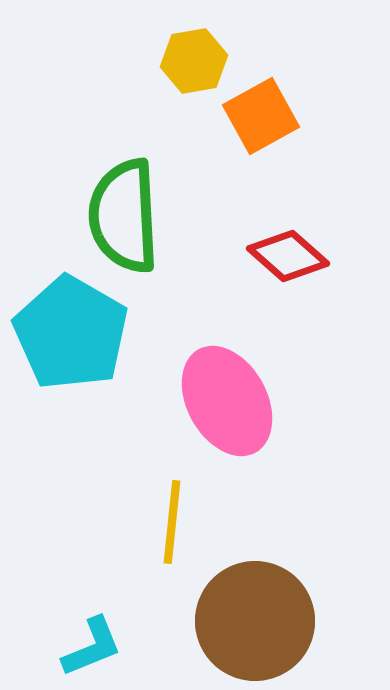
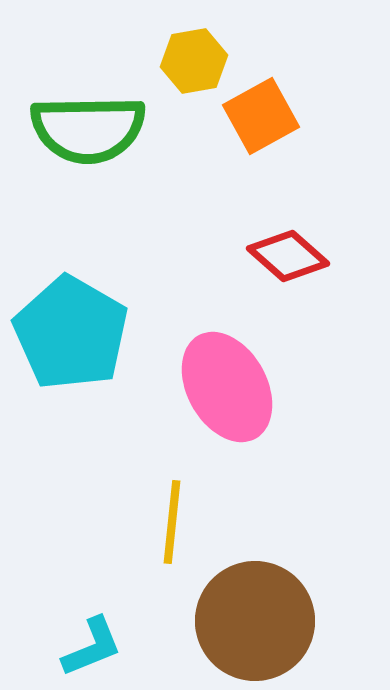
green semicircle: moved 36 px left, 87 px up; rotated 88 degrees counterclockwise
pink ellipse: moved 14 px up
